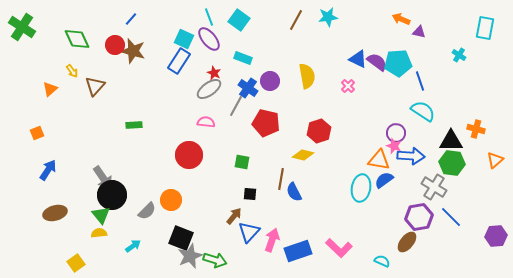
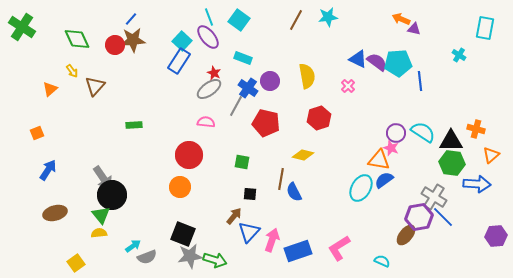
purple triangle at (419, 32): moved 5 px left, 3 px up
cyan square at (184, 39): moved 2 px left, 2 px down; rotated 18 degrees clockwise
purple ellipse at (209, 39): moved 1 px left, 2 px up
brown star at (133, 51): moved 11 px up; rotated 20 degrees counterclockwise
blue line at (420, 81): rotated 12 degrees clockwise
cyan semicircle at (423, 111): moved 21 px down
red hexagon at (319, 131): moved 13 px up
pink star at (394, 146): moved 3 px left, 2 px down
blue arrow at (411, 156): moved 66 px right, 28 px down
orange triangle at (495, 160): moved 4 px left, 5 px up
gray cross at (434, 187): moved 10 px down
cyan ellipse at (361, 188): rotated 20 degrees clockwise
orange circle at (171, 200): moved 9 px right, 13 px up
gray semicircle at (147, 211): moved 46 px down; rotated 24 degrees clockwise
blue line at (451, 217): moved 8 px left
black square at (181, 238): moved 2 px right, 4 px up
brown ellipse at (407, 242): moved 1 px left, 7 px up
pink L-shape at (339, 248): rotated 104 degrees clockwise
gray star at (190, 256): rotated 15 degrees clockwise
